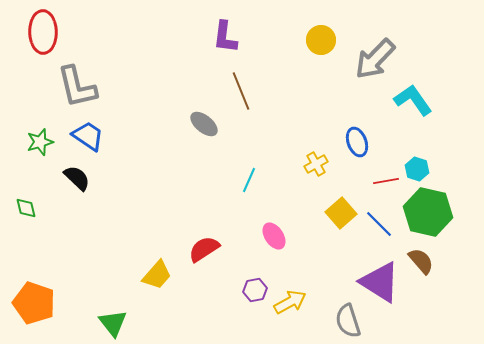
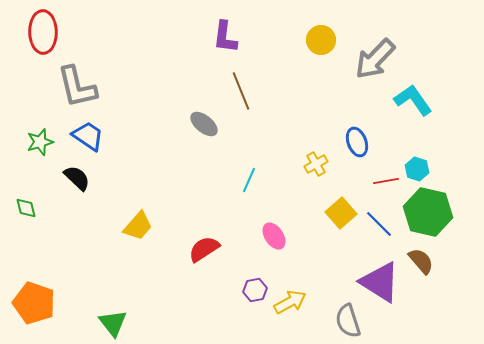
yellow trapezoid: moved 19 px left, 49 px up
